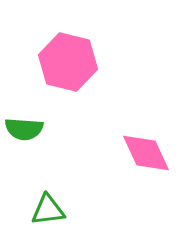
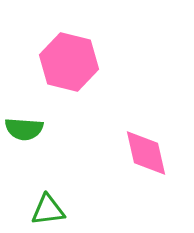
pink hexagon: moved 1 px right
pink diamond: rotated 12 degrees clockwise
